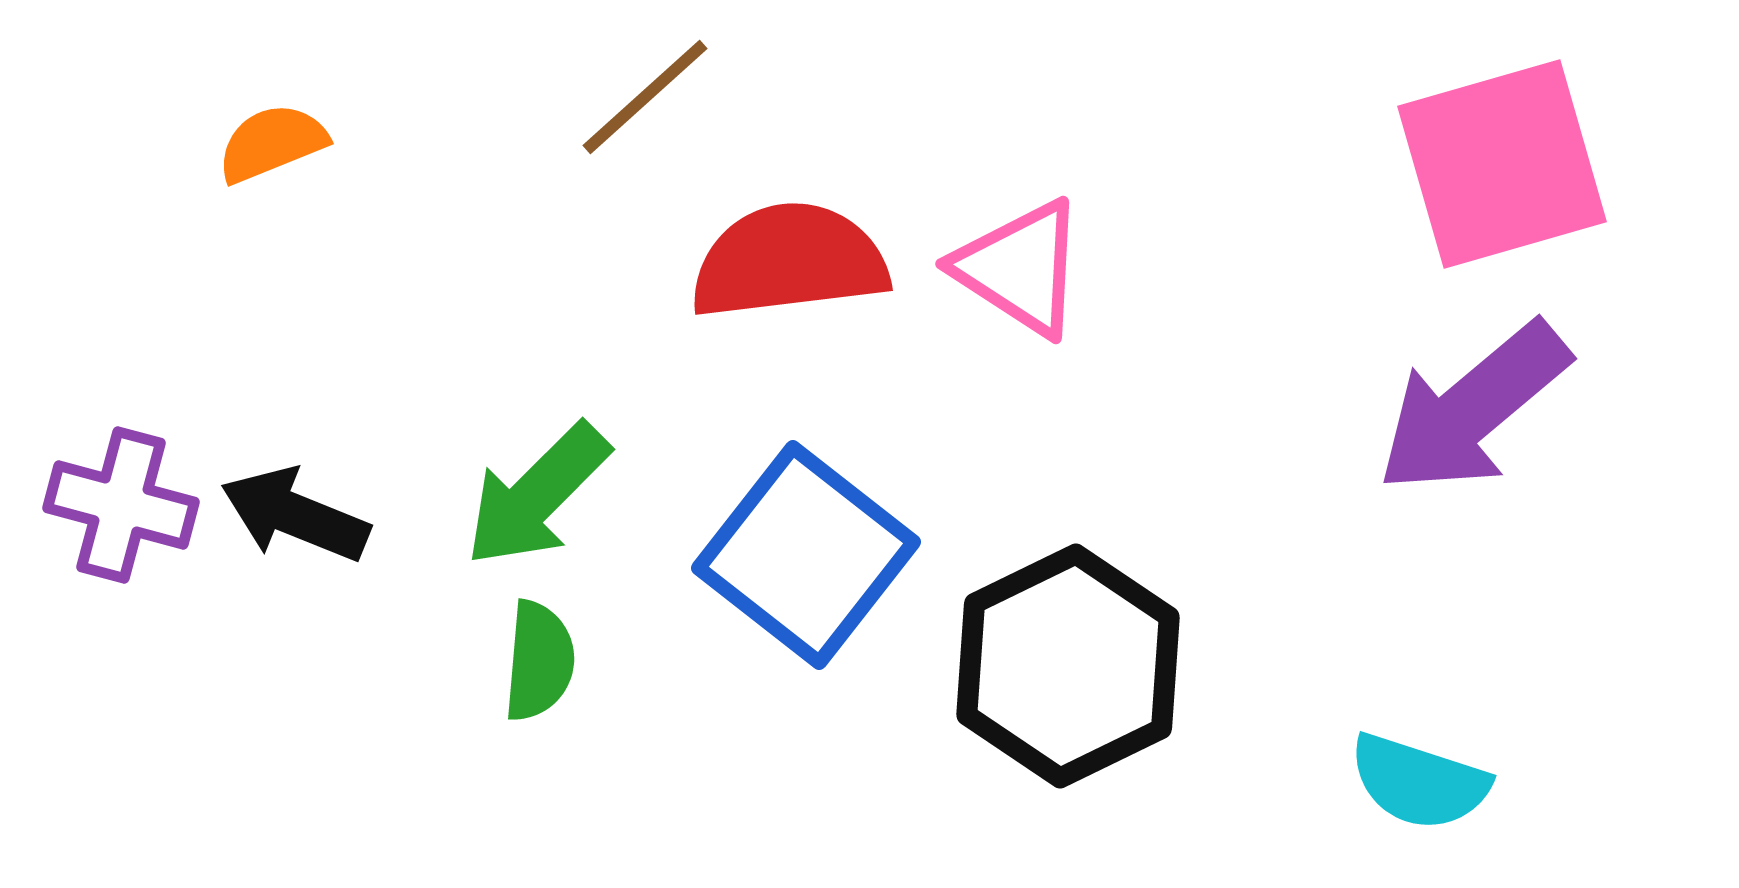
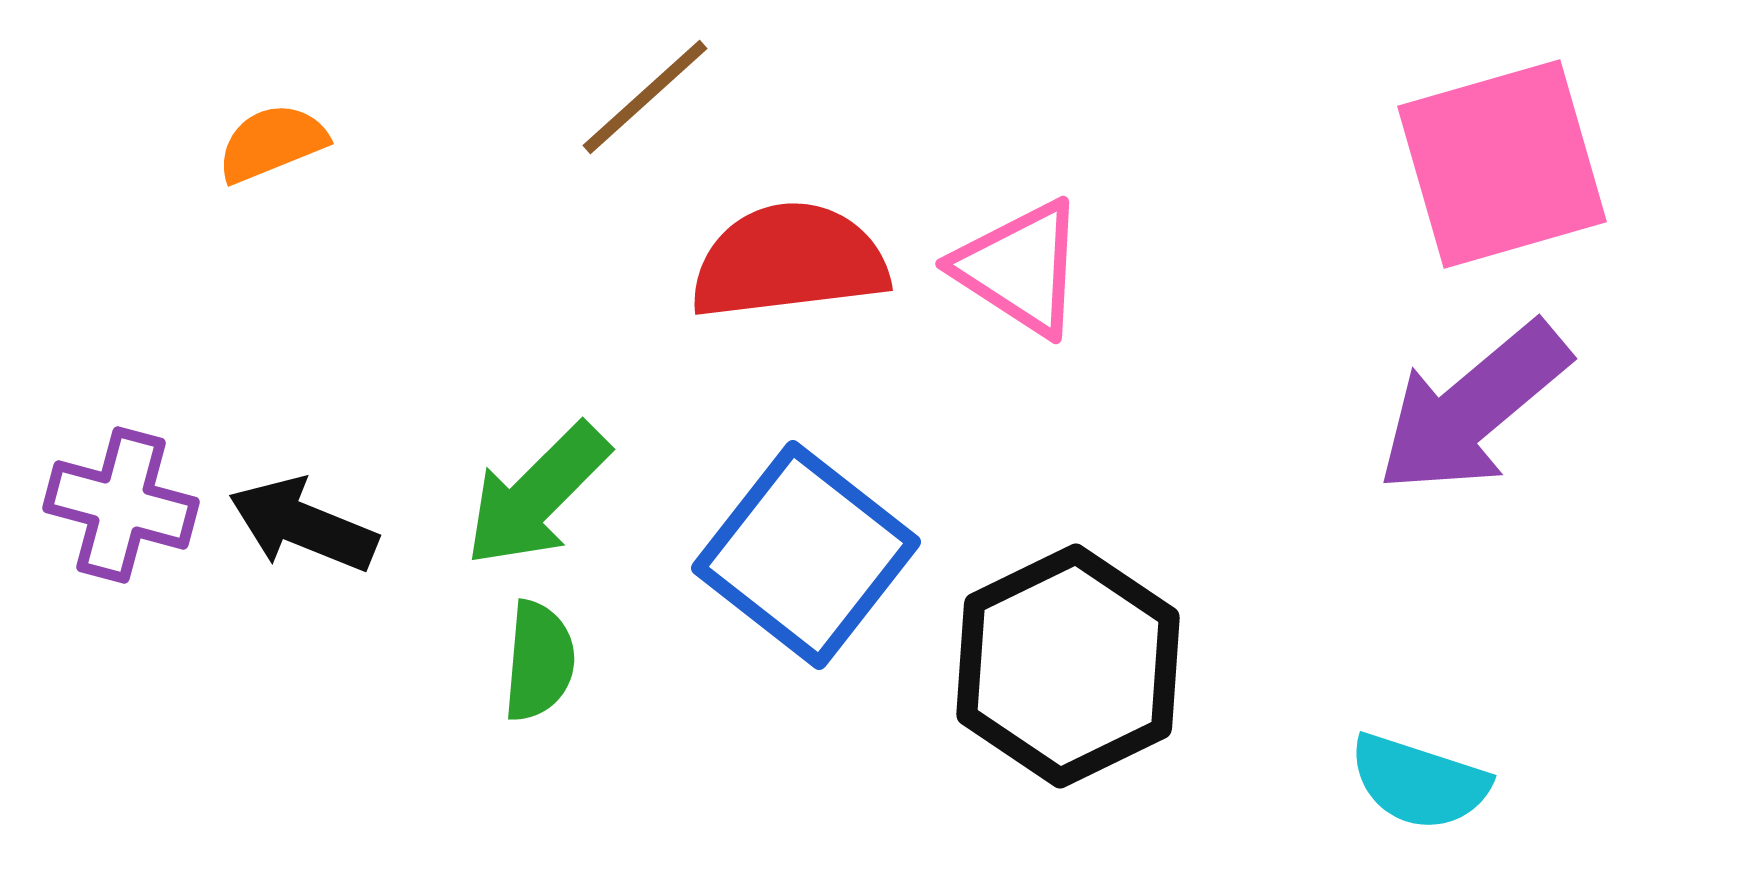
black arrow: moved 8 px right, 10 px down
